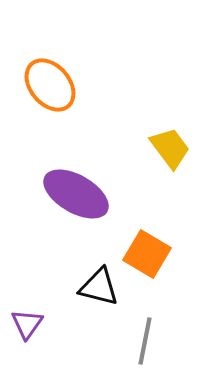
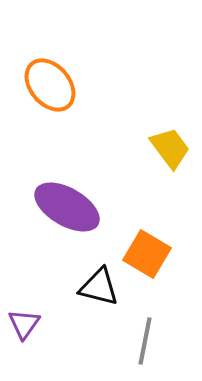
purple ellipse: moved 9 px left, 13 px down
purple triangle: moved 3 px left
